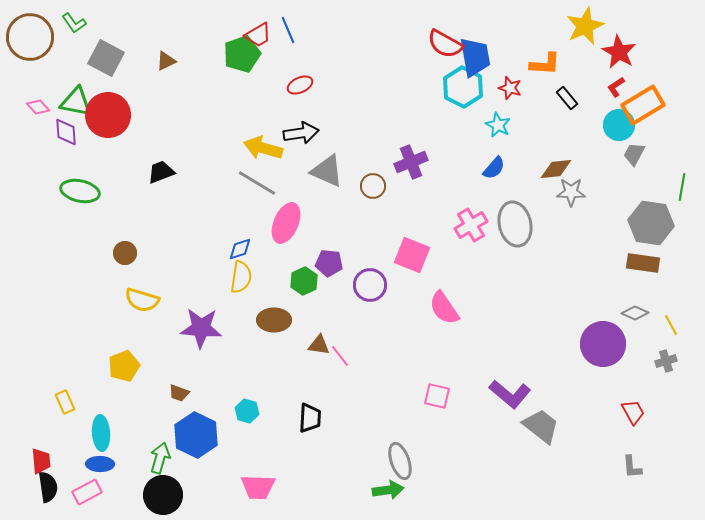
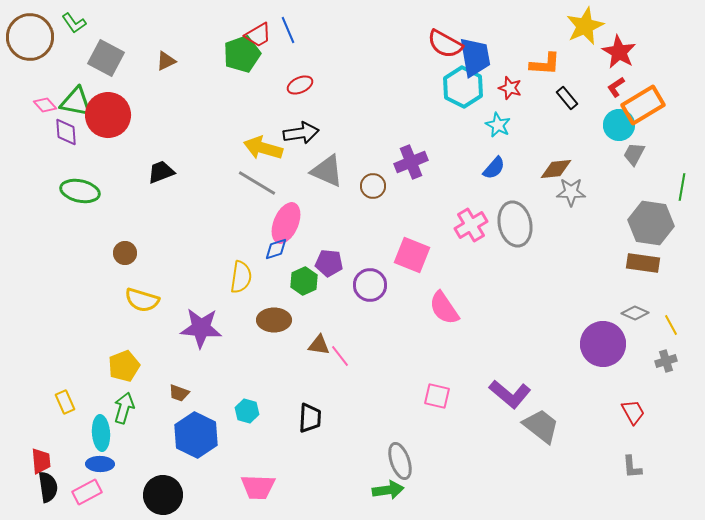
pink diamond at (38, 107): moved 7 px right, 2 px up
blue diamond at (240, 249): moved 36 px right
green arrow at (160, 458): moved 36 px left, 50 px up
